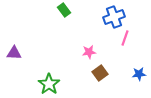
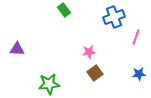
pink line: moved 11 px right, 1 px up
purple triangle: moved 3 px right, 4 px up
brown square: moved 5 px left
green star: rotated 30 degrees clockwise
